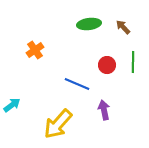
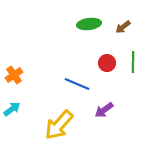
brown arrow: rotated 84 degrees counterclockwise
orange cross: moved 21 px left, 25 px down
red circle: moved 2 px up
cyan arrow: moved 4 px down
purple arrow: rotated 114 degrees counterclockwise
yellow arrow: moved 1 px right, 1 px down
